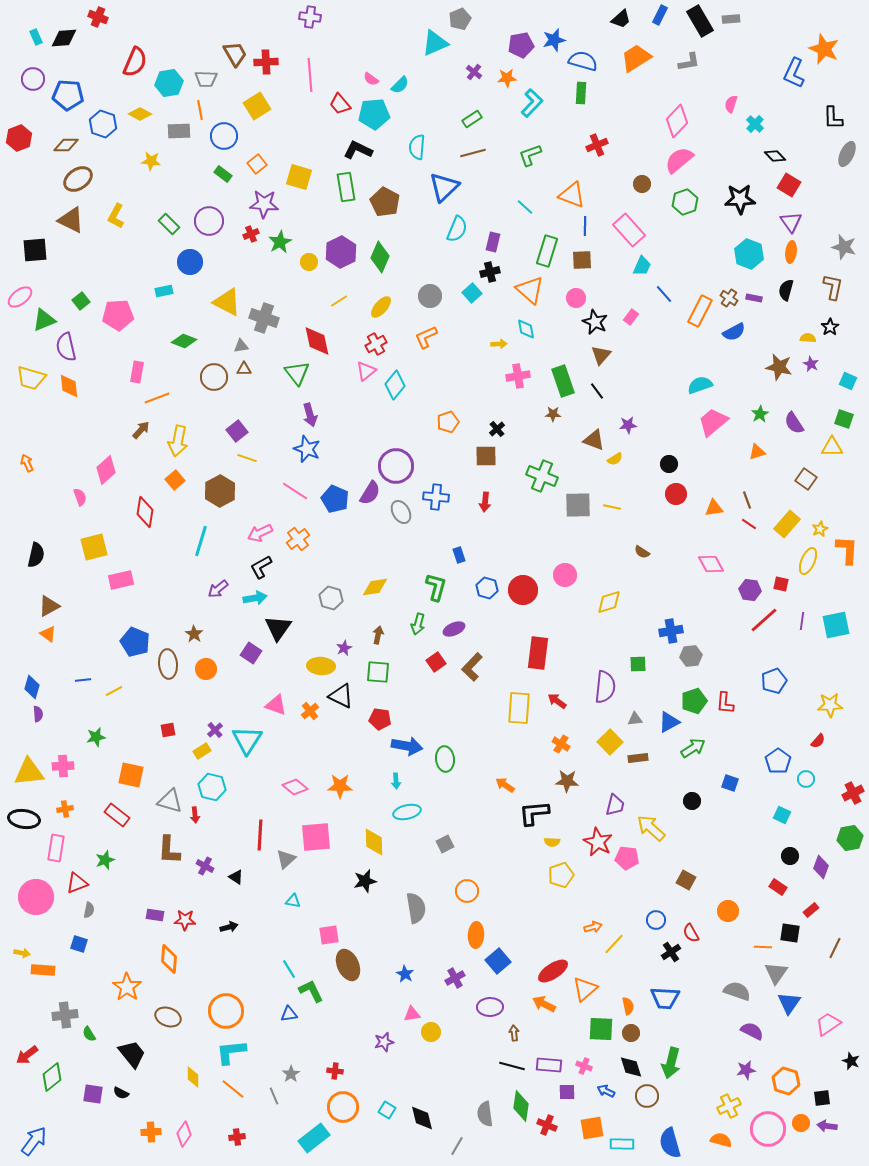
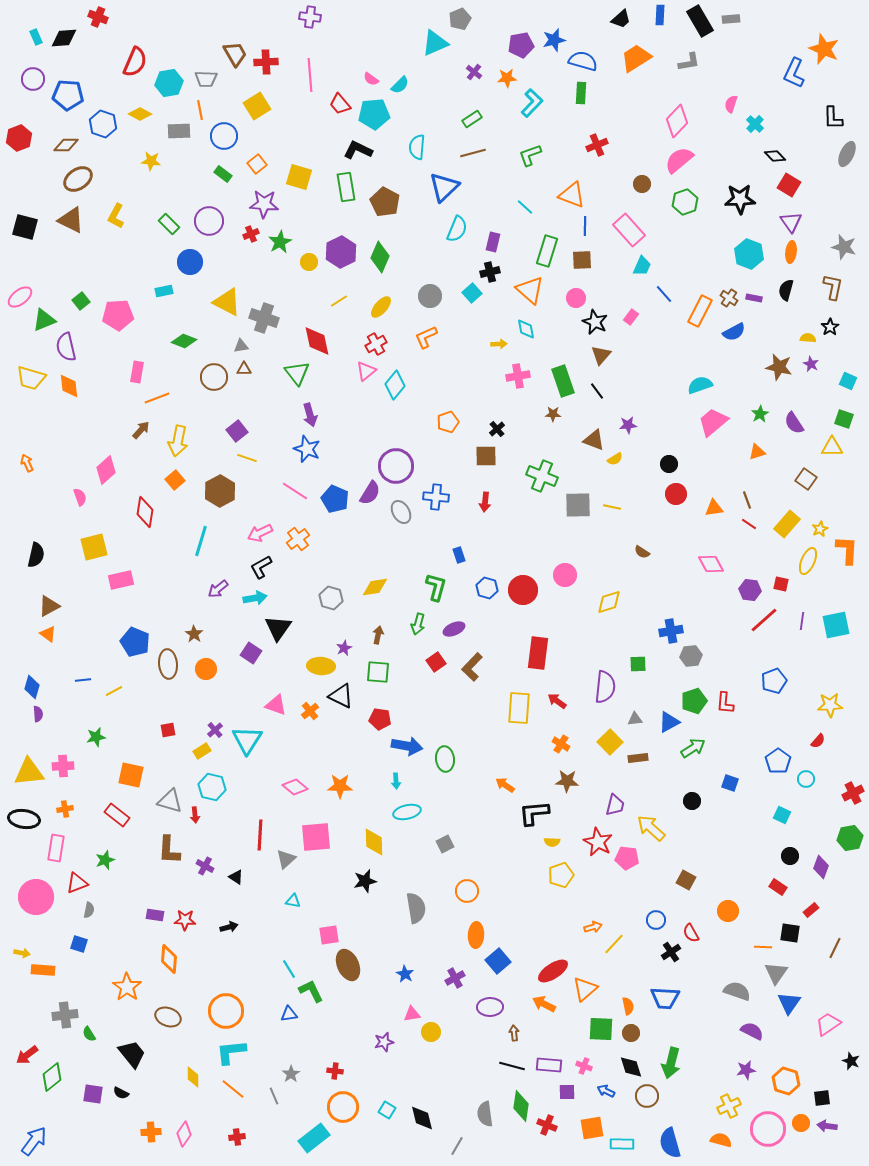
blue rectangle at (660, 15): rotated 24 degrees counterclockwise
black square at (35, 250): moved 10 px left, 23 px up; rotated 20 degrees clockwise
